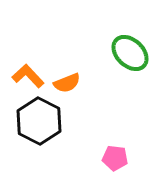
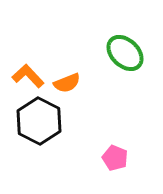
green ellipse: moved 5 px left
pink pentagon: rotated 15 degrees clockwise
